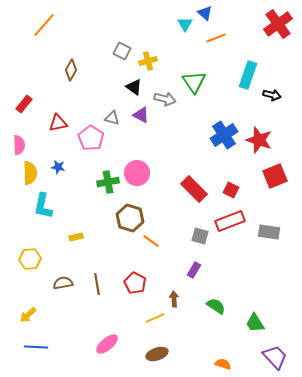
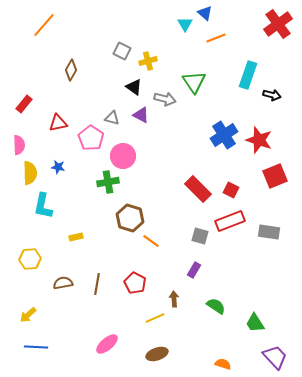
pink circle at (137, 173): moved 14 px left, 17 px up
red rectangle at (194, 189): moved 4 px right
brown line at (97, 284): rotated 20 degrees clockwise
